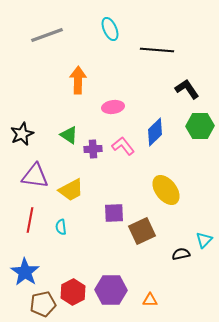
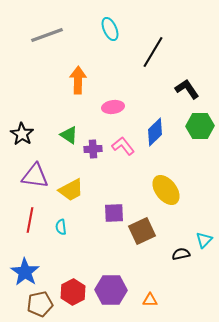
black line: moved 4 px left, 2 px down; rotated 64 degrees counterclockwise
black star: rotated 15 degrees counterclockwise
brown pentagon: moved 3 px left
